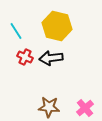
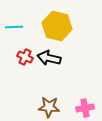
cyan line: moved 2 px left, 4 px up; rotated 60 degrees counterclockwise
black arrow: moved 2 px left; rotated 20 degrees clockwise
pink cross: rotated 30 degrees clockwise
